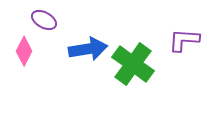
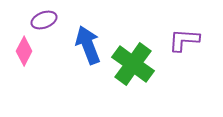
purple ellipse: rotated 50 degrees counterclockwise
blue arrow: moved 4 px up; rotated 102 degrees counterclockwise
